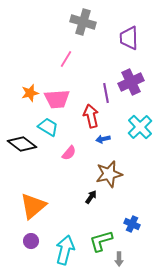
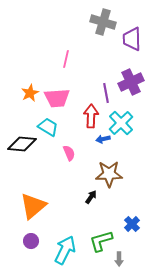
gray cross: moved 20 px right
purple trapezoid: moved 3 px right, 1 px down
pink line: rotated 18 degrees counterclockwise
orange star: rotated 12 degrees counterclockwise
pink trapezoid: moved 1 px up
red arrow: rotated 15 degrees clockwise
cyan cross: moved 19 px left, 4 px up
black diamond: rotated 32 degrees counterclockwise
pink semicircle: rotated 63 degrees counterclockwise
brown star: rotated 12 degrees clockwise
blue cross: rotated 21 degrees clockwise
cyan arrow: rotated 12 degrees clockwise
